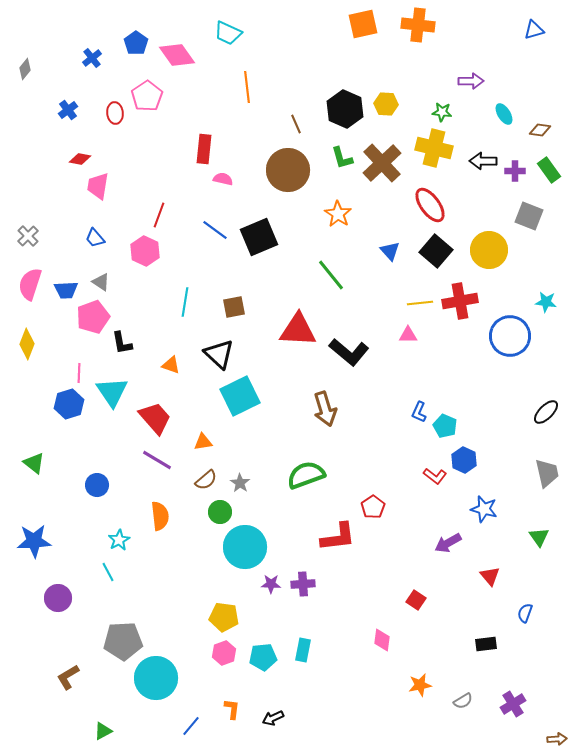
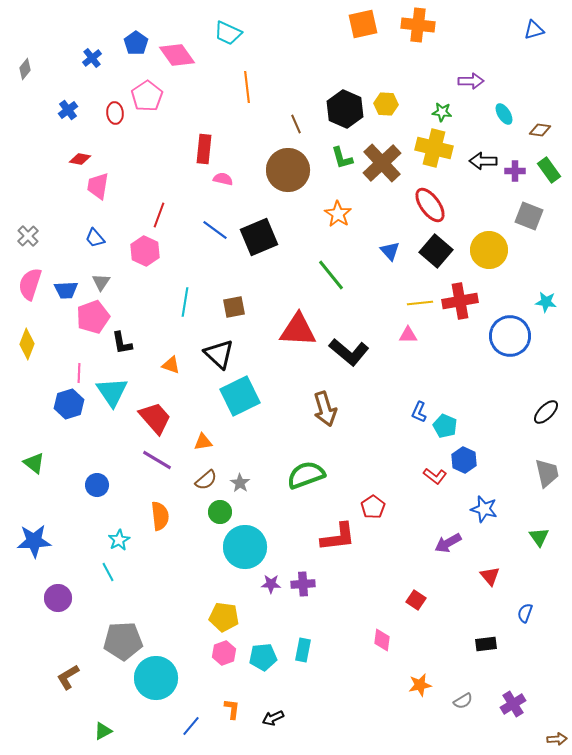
gray triangle at (101, 282): rotated 30 degrees clockwise
